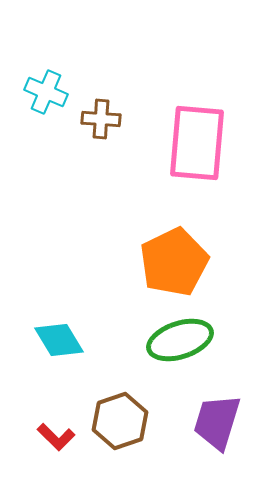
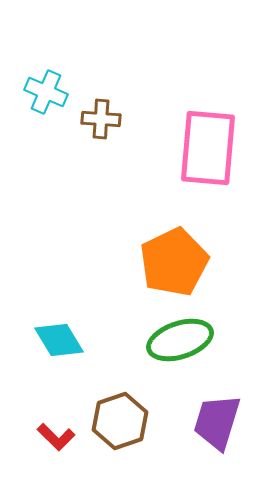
pink rectangle: moved 11 px right, 5 px down
